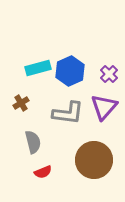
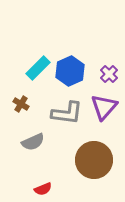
cyan rectangle: rotated 30 degrees counterclockwise
brown cross: moved 1 px down; rotated 28 degrees counterclockwise
gray L-shape: moved 1 px left
gray semicircle: rotated 80 degrees clockwise
red semicircle: moved 17 px down
